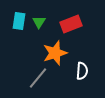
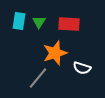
red rectangle: moved 2 px left; rotated 25 degrees clockwise
white semicircle: moved 3 px up; rotated 102 degrees clockwise
